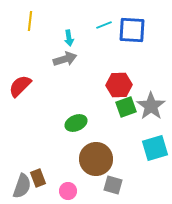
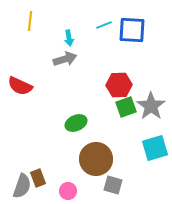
red semicircle: rotated 110 degrees counterclockwise
